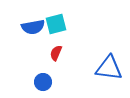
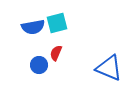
cyan square: moved 1 px right, 1 px up
blue triangle: rotated 16 degrees clockwise
blue circle: moved 4 px left, 17 px up
